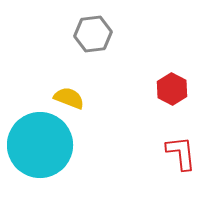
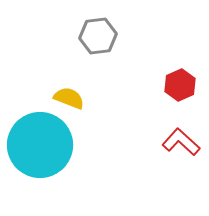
gray hexagon: moved 5 px right, 2 px down
red hexagon: moved 8 px right, 4 px up; rotated 8 degrees clockwise
red L-shape: moved 11 px up; rotated 42 degrees counterclockwise
